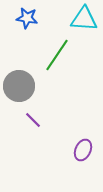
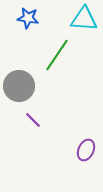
blue star: moved 1 px right
purple ellipse: moved 3 px right
